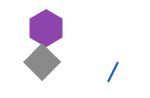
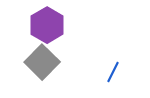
purple hexagon: moved 1 px right, 3 px up
